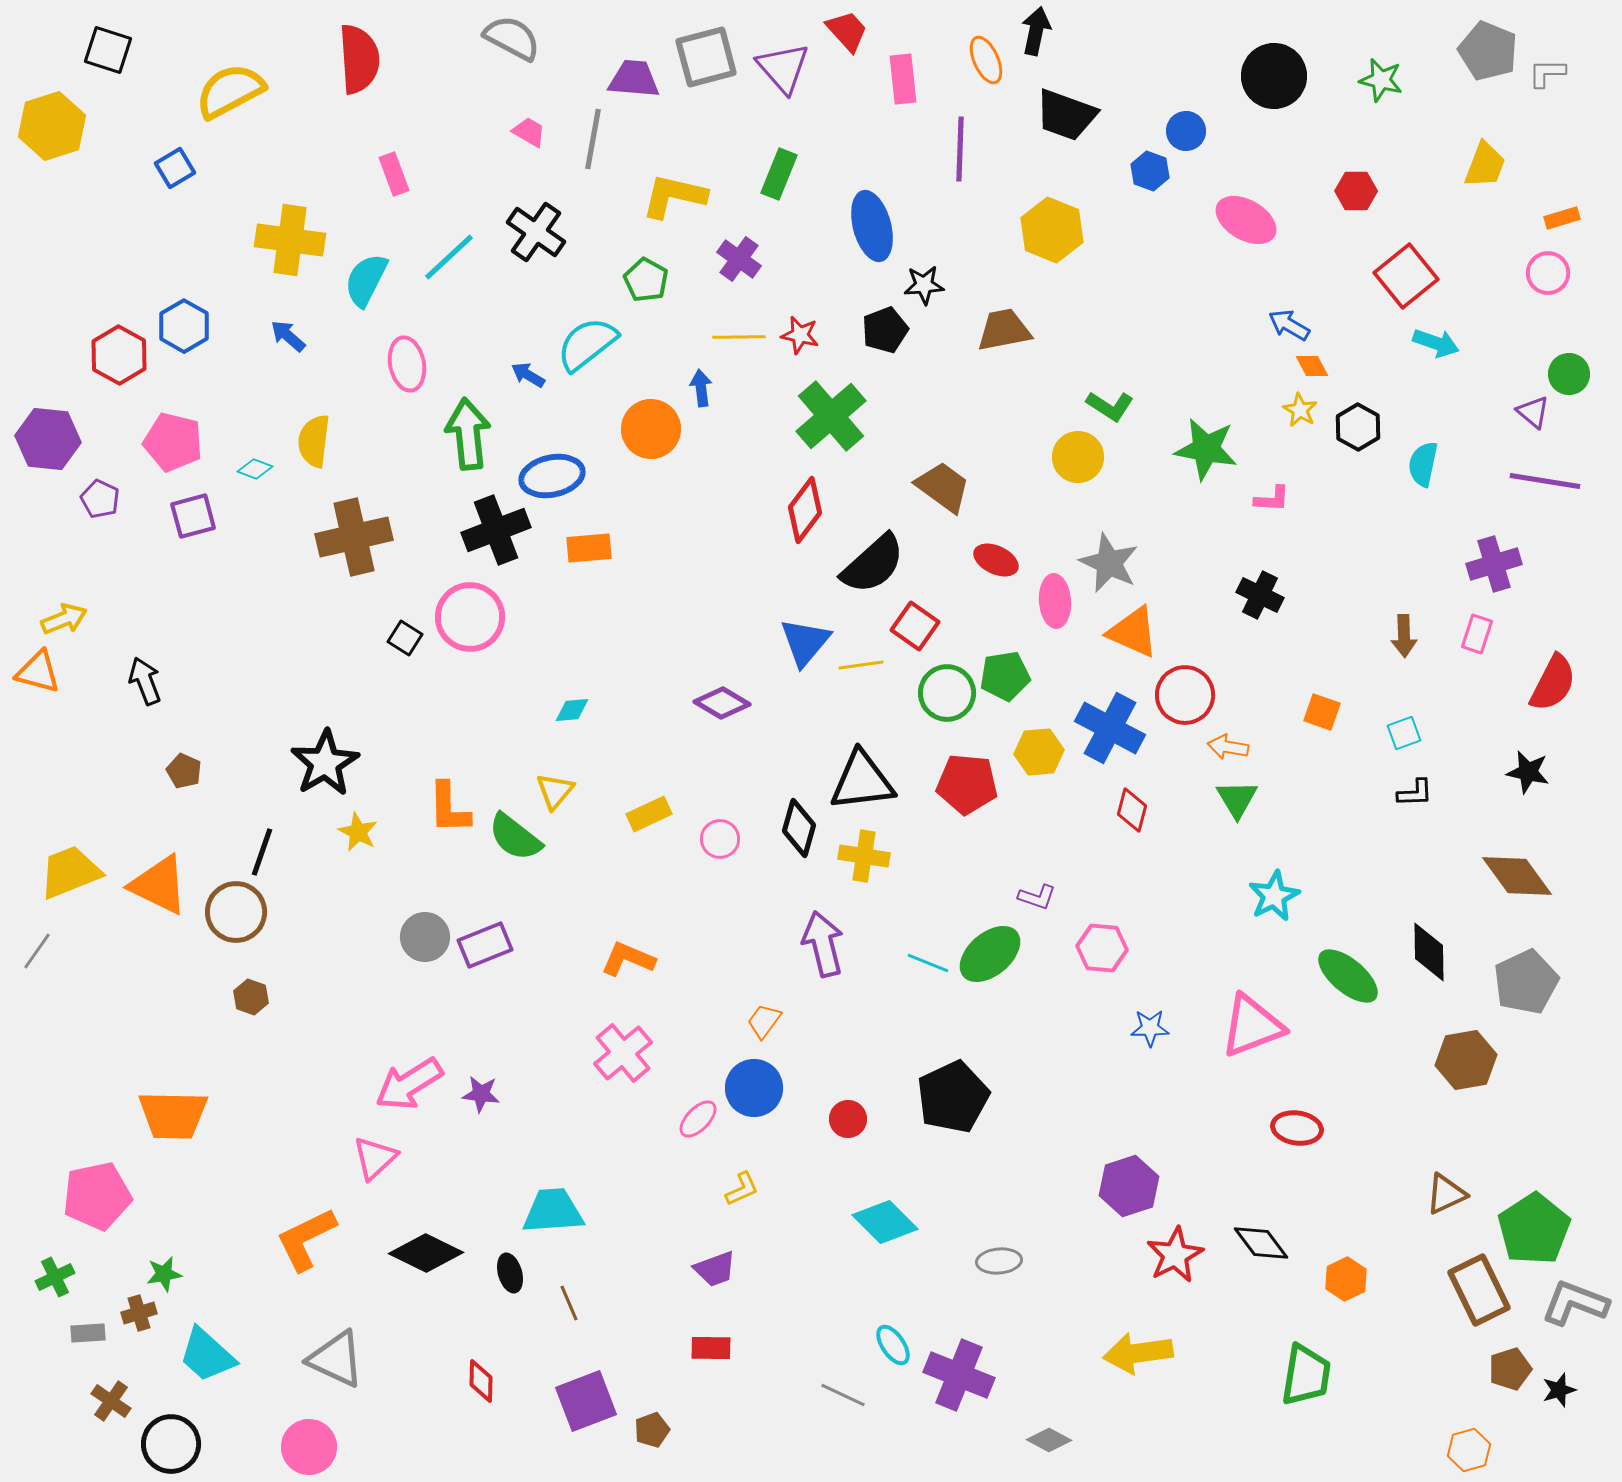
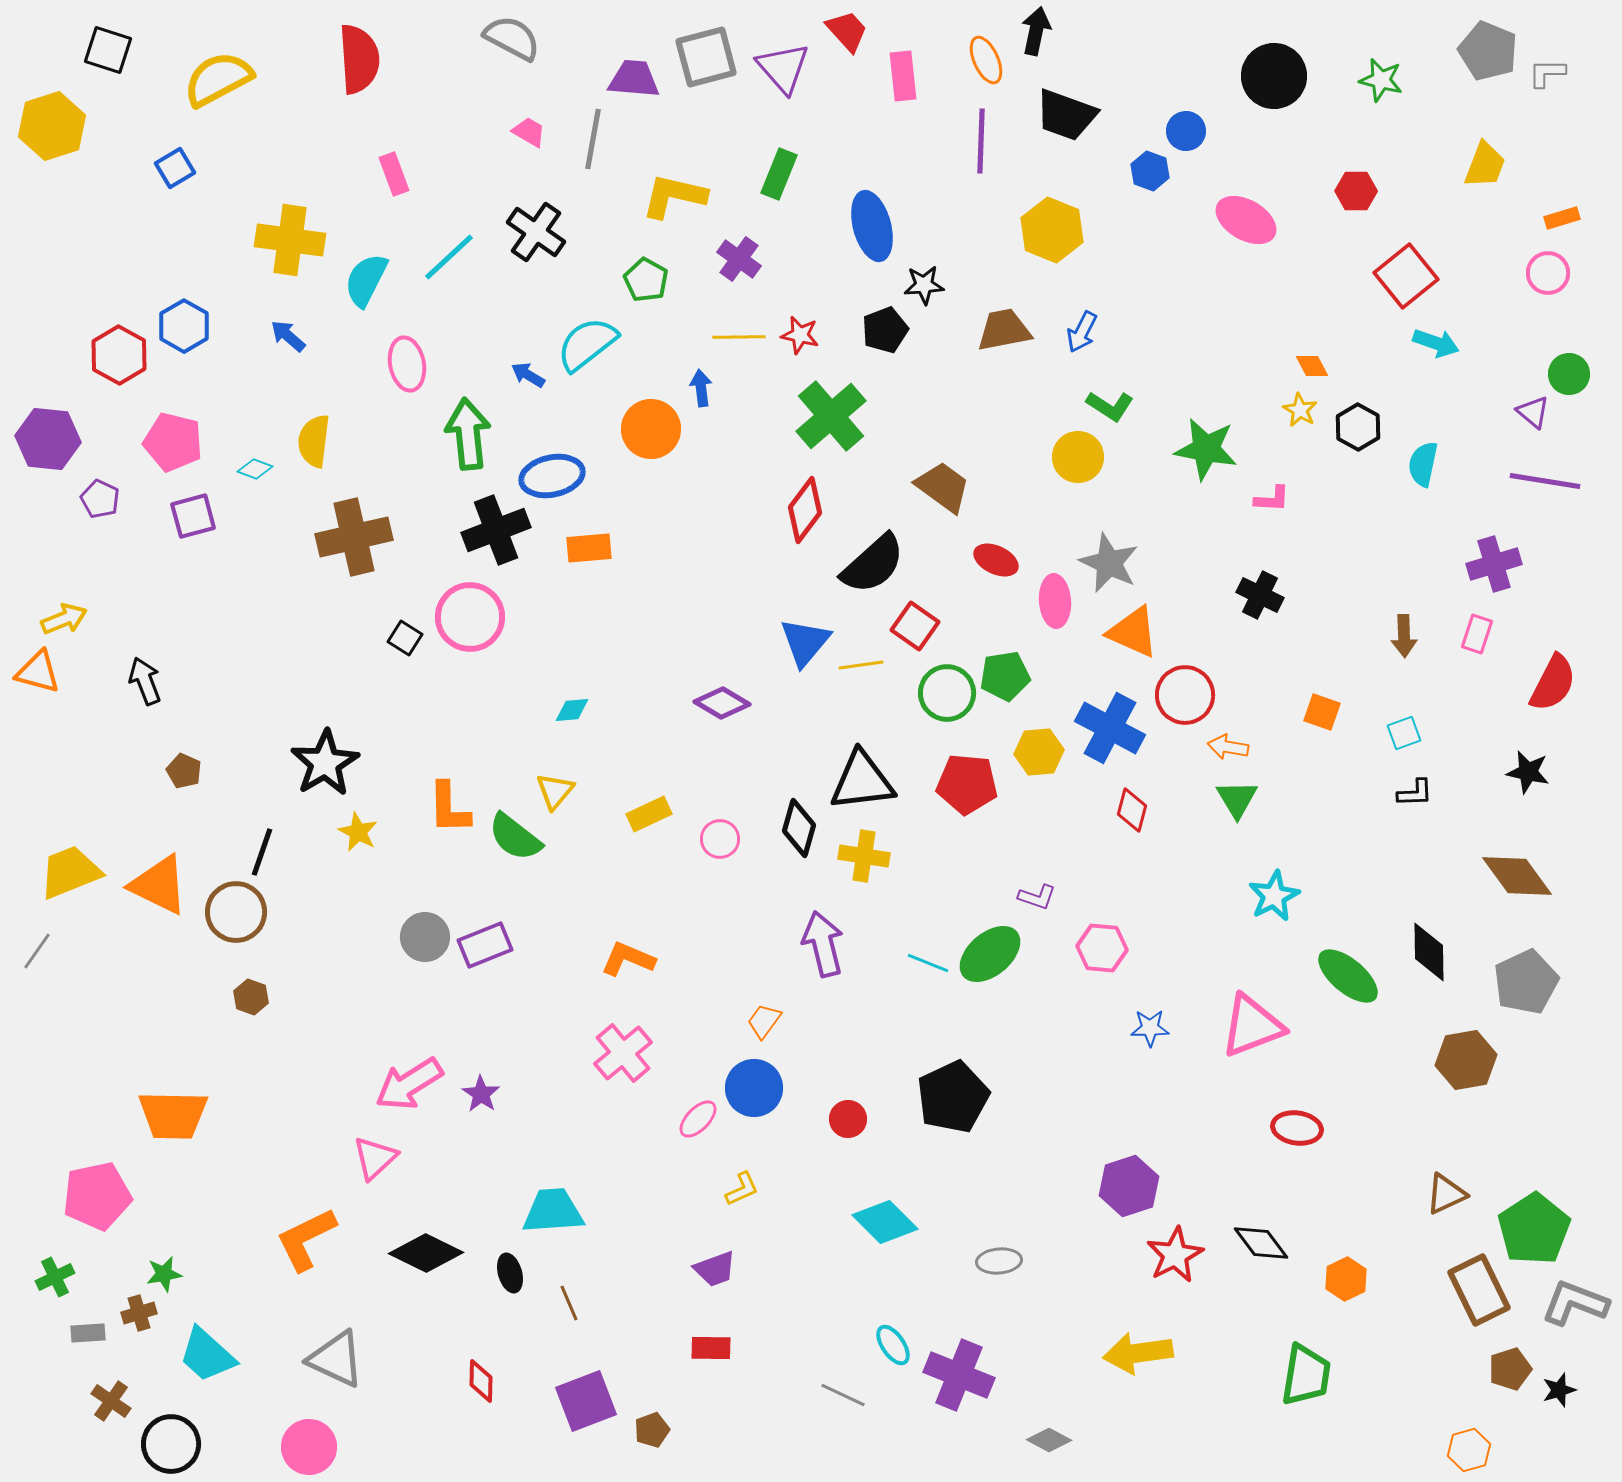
pink rectangle at (903, 79): moved 3 px up
yellow semicircle at (230, 91): moved 12 px left, 12 px up
purple line at (960, 149): moved 21 px right, 8 px up
blue arrow at (1289, 325): moved 207 px left, 7 px down; rotated 93 degrees counterclockwise
purple star at (481, 1094): rotated 27 degrees clockwise
